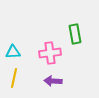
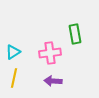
cyan triangle: rotated 28 degrees counterclockwise
